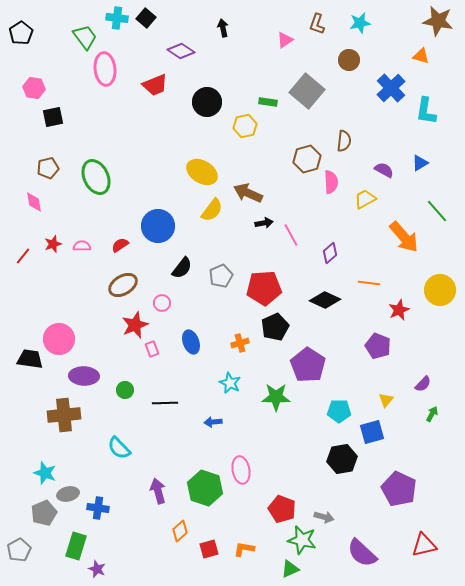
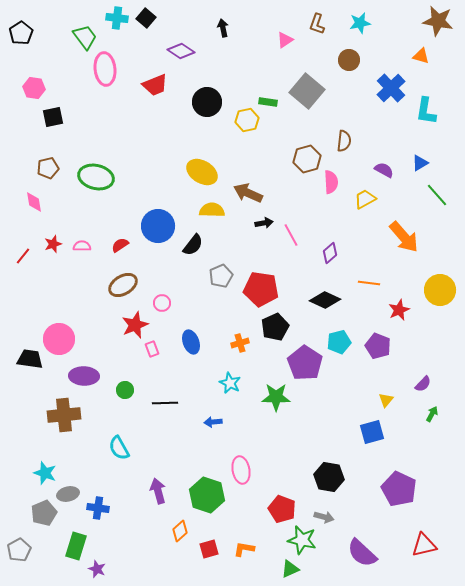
yellow hexagon at (245, 126): moved 2 px right, 6 px up
green ellipse at (96, 177): rotated 52 degrees counterclockwise
yellow semicircle at (212, 210): rotated 125 degrees counterclockwise
green line at (437, 211): moved 16 px up
black semicircle at (182, 268): moved 11 px right, 23 px up
red pentagon at (264, 288): moved 3 px left, 1 px down; rotated 12 degrees clockwise
purple pentagon at (308, 365): moved 3 px left, 2 px up
cyan pentagon at (339, 411): moved 69 px up; rotated 15 degrees counterclockwise
cyan semicircle at (119, 448): rotated 15 degrees clockwise
black hexagon at (342, 459): moved 13 px left, 18 px down; rotated 20 degrees clockwise
green hexagon at (205, 488): moved 2 px right, 7 px down
